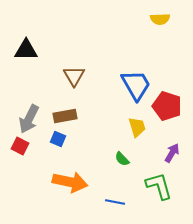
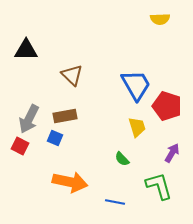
brown triangle: moved 2 px left, 1 px up; rotated 15 degrees counterclockwise
blue square: moved 3 px left, 1 px up
